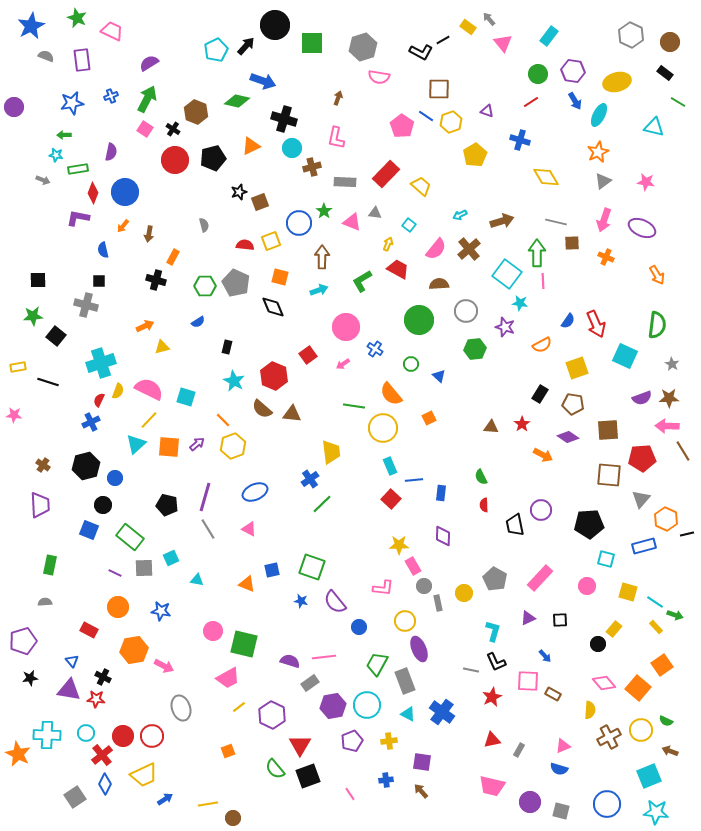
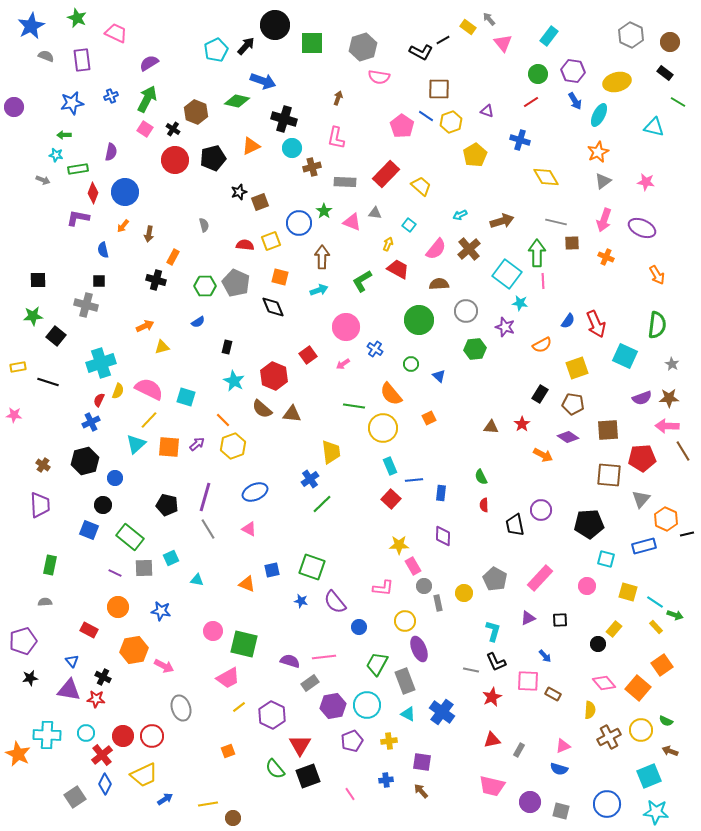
pink trapezoid at (112, 31): moved 4 px right, 2 px down
black hexagon at (86, 466): moved 1 px left, 5 px up
